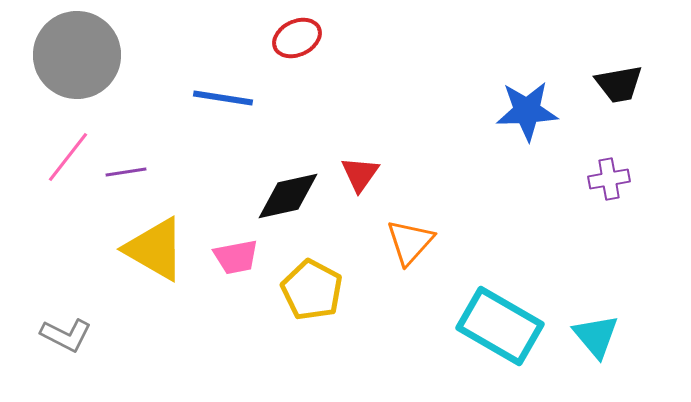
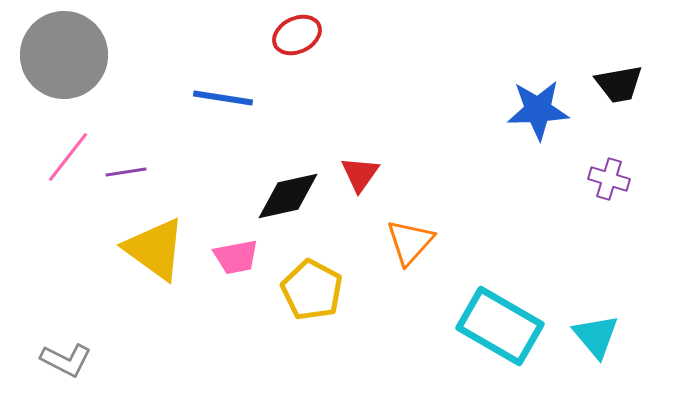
red ellipse: moved 3 px up
gray circle: moved 13 px left
blue star: moved 11 px right, 1 px up
purple cross: rotated 27 degrees clockwise
yellow triangle: rotated 6 degrees clockwise
gray L-shape: moved 25 px down
